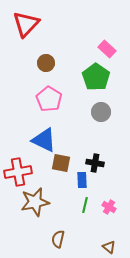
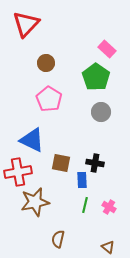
blue triangle: moved 12 px left
brown triangle: moved 1 px left
